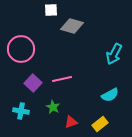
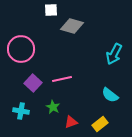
cyan semicircle: rotated 66 degrees clockwise
